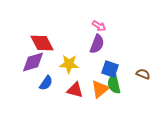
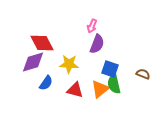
pink arrow: moved 7 px left; rotated 80 degrees clockwise
